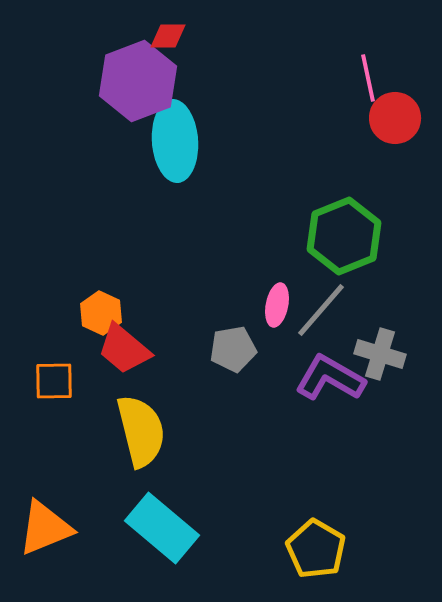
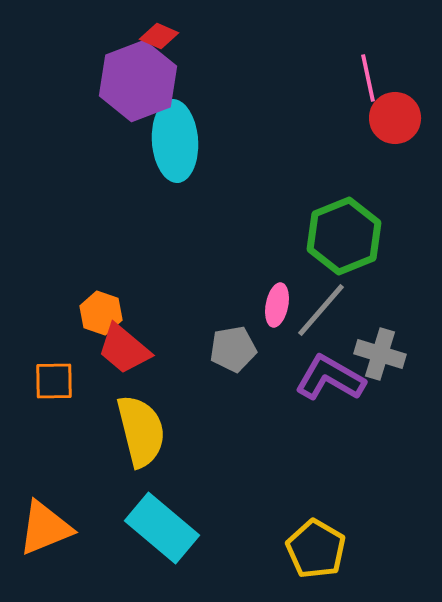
red diamond: moved 9 px left; rotated 24 degrees clockwise
orange hexagon: rotated 6 degrees counterclockwise
